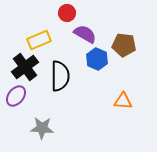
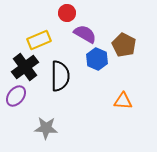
brown pentagon: rotated 20 degrees clockwise
gray star: moved 4 px right
